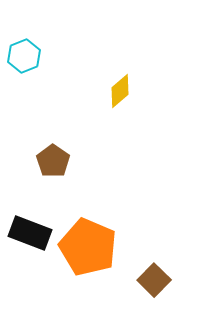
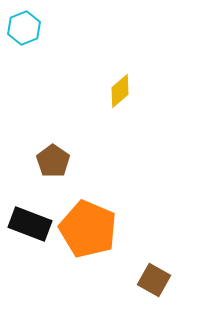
cyan hexagon: moved 28 px up
black rectangle: moved 9 px up
orange pentagon: moved 18 px up
brown square: rotated 16 degrees counterclockwise
